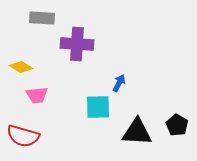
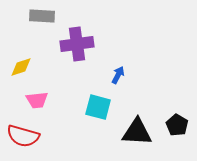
gray rectangle: moved 2 px up
purple cross: rotated 12 degrees counterclockwise
yellow diamond: rotated 50 degrees counterclockwise
blue arrow: moved 1 px left, 8 px up
pink trapezoid: moved 5 px down
cyan square: rotated 16 degrees clockwise
